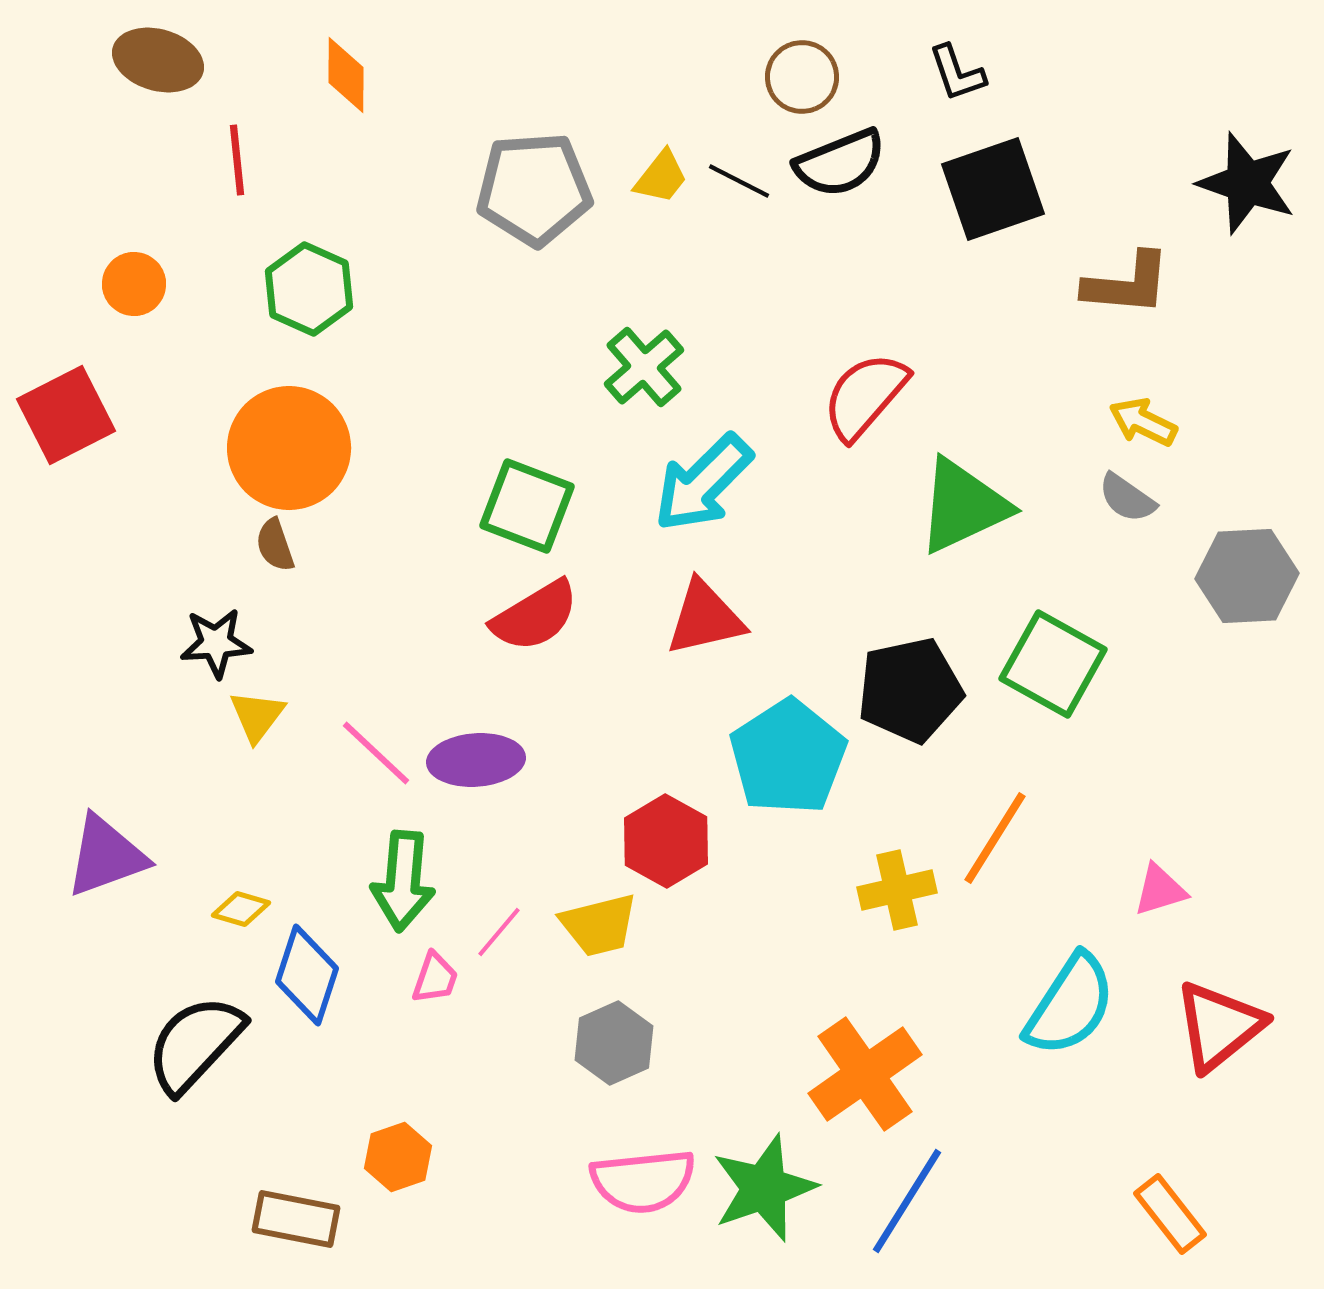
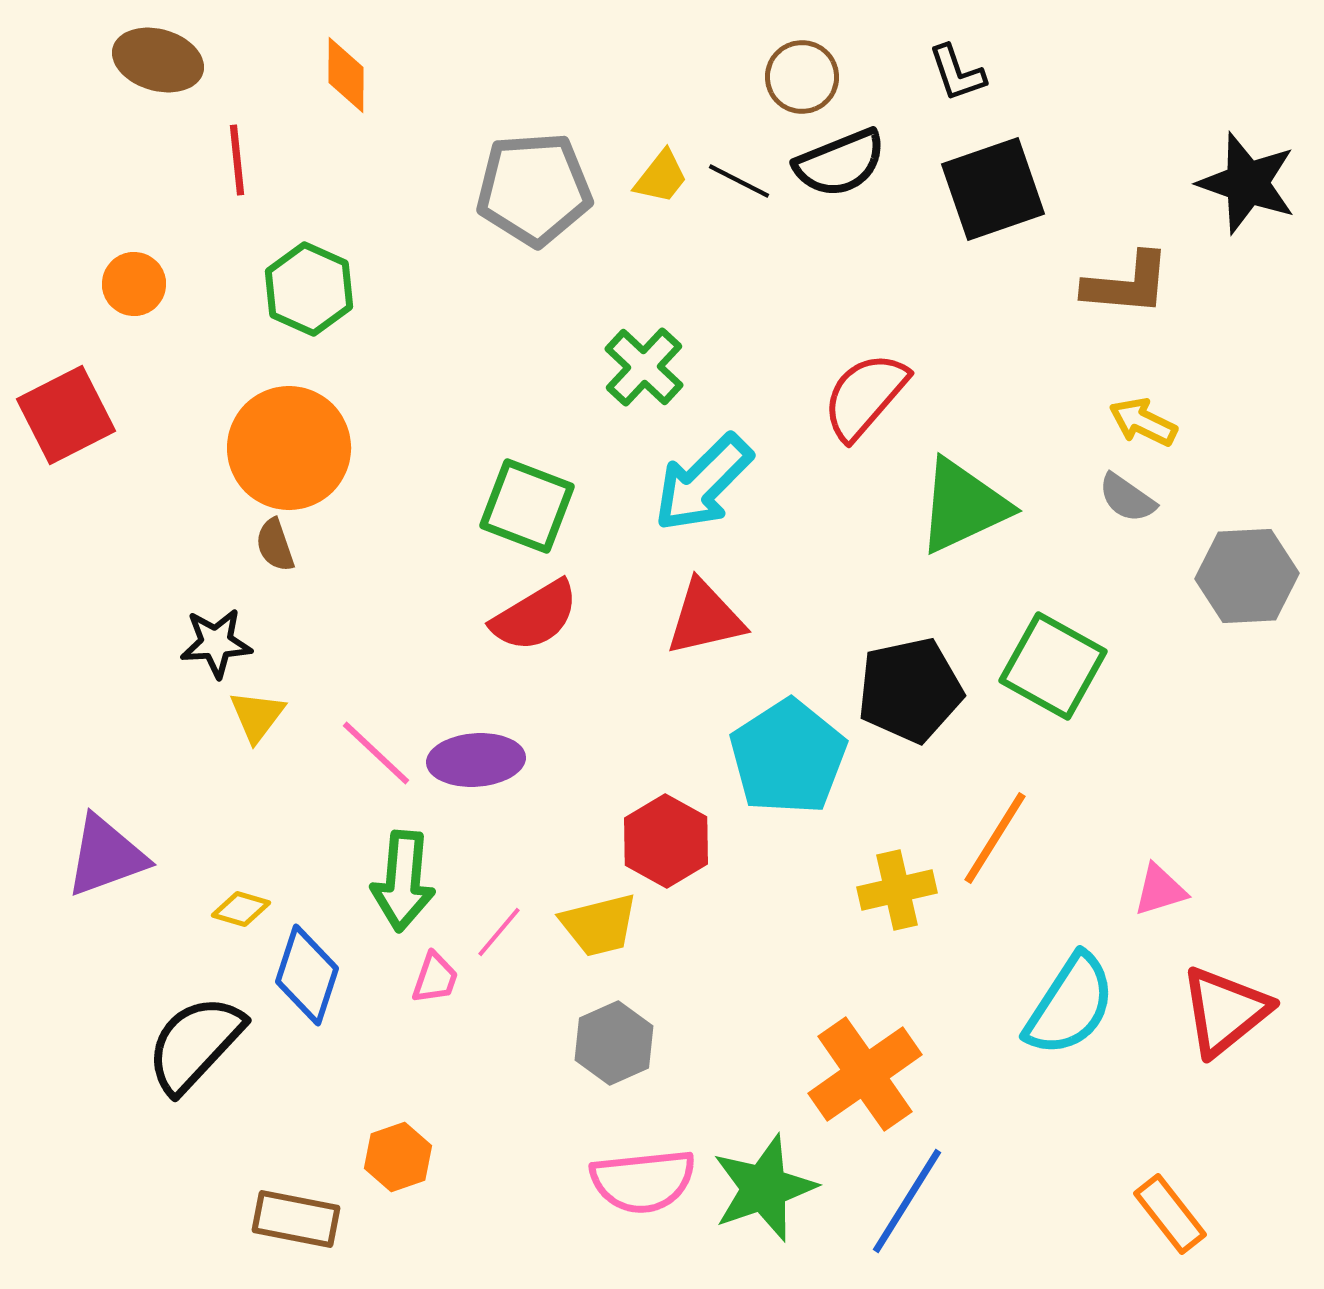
green cross at (644, 367): rotated 6 degrees counterclockwise
green square at (1053, 664): moved 2 px down
red triangle at (1219, 1026): moved 6 px right, 15 px up
